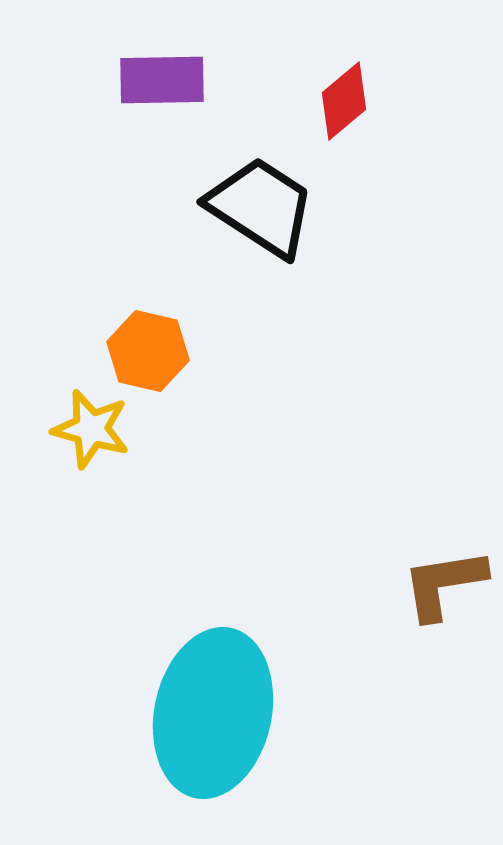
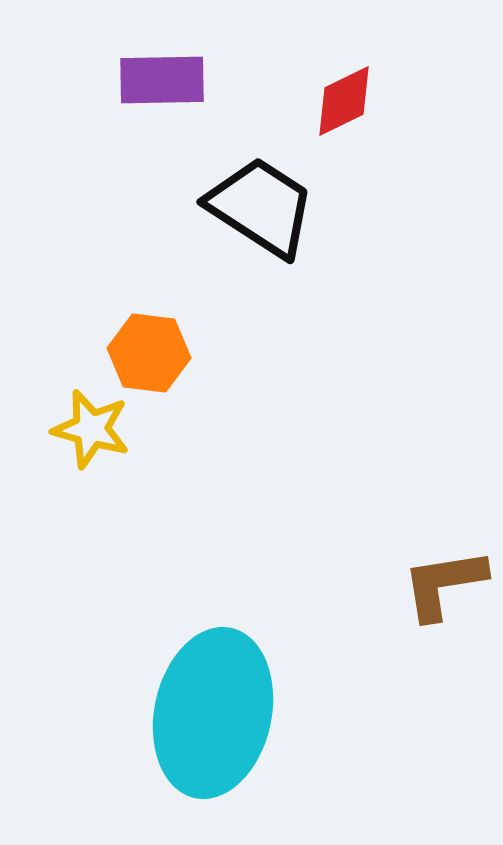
red diamond: rotated 14 degrees clockwise
orange hexagon: moved 1 px right, 2 px down; rotated 6 degrees counterclockwise
